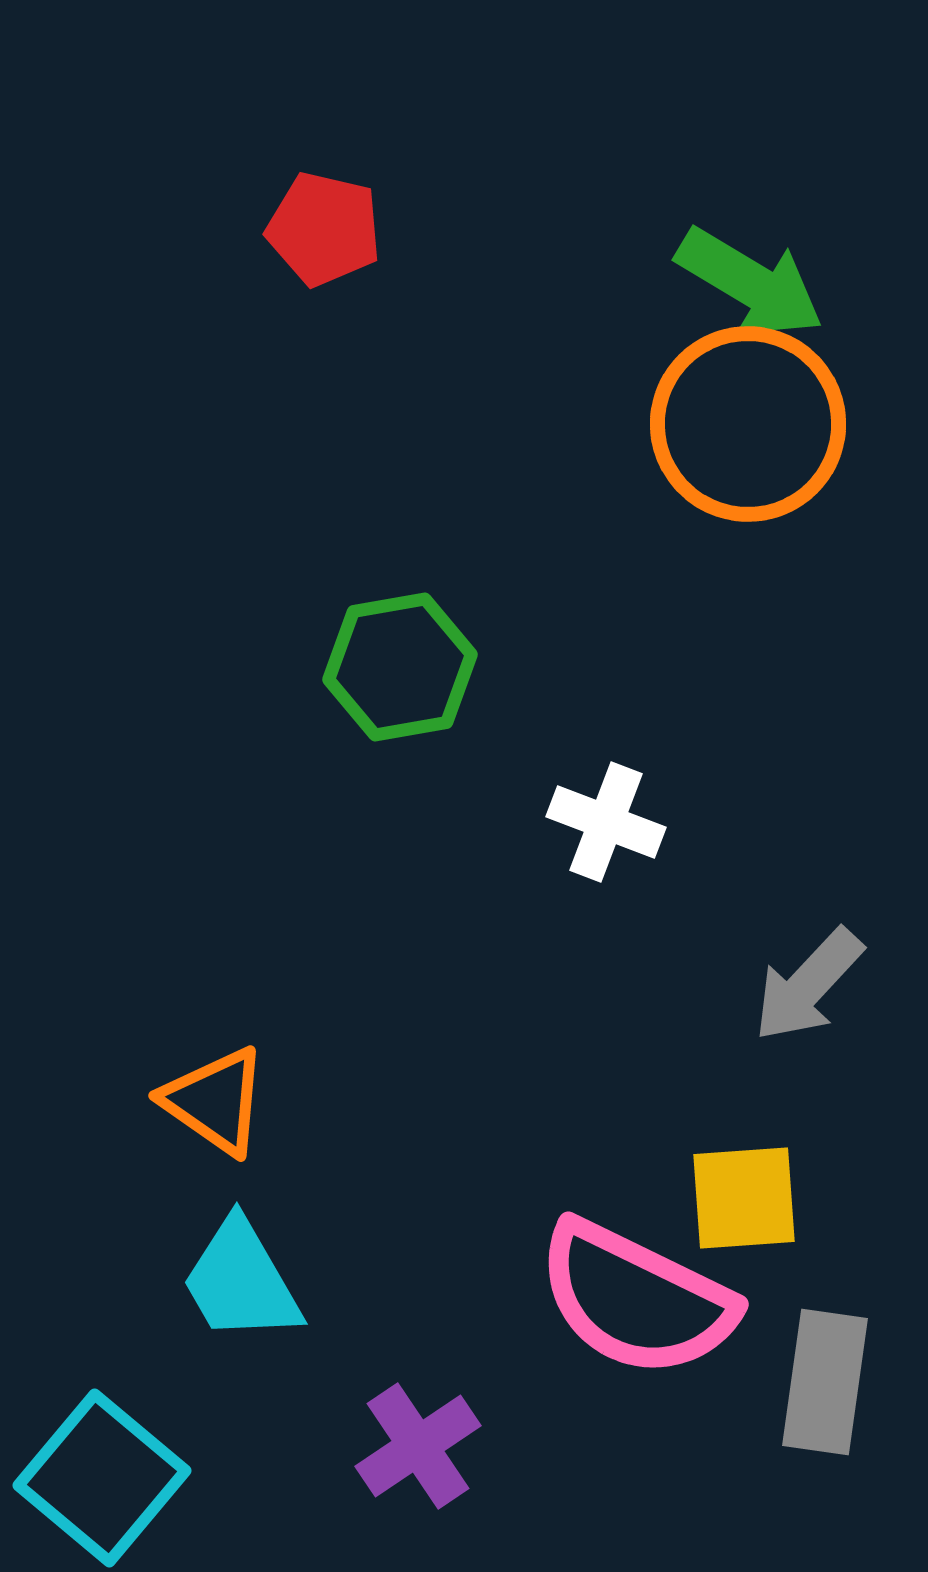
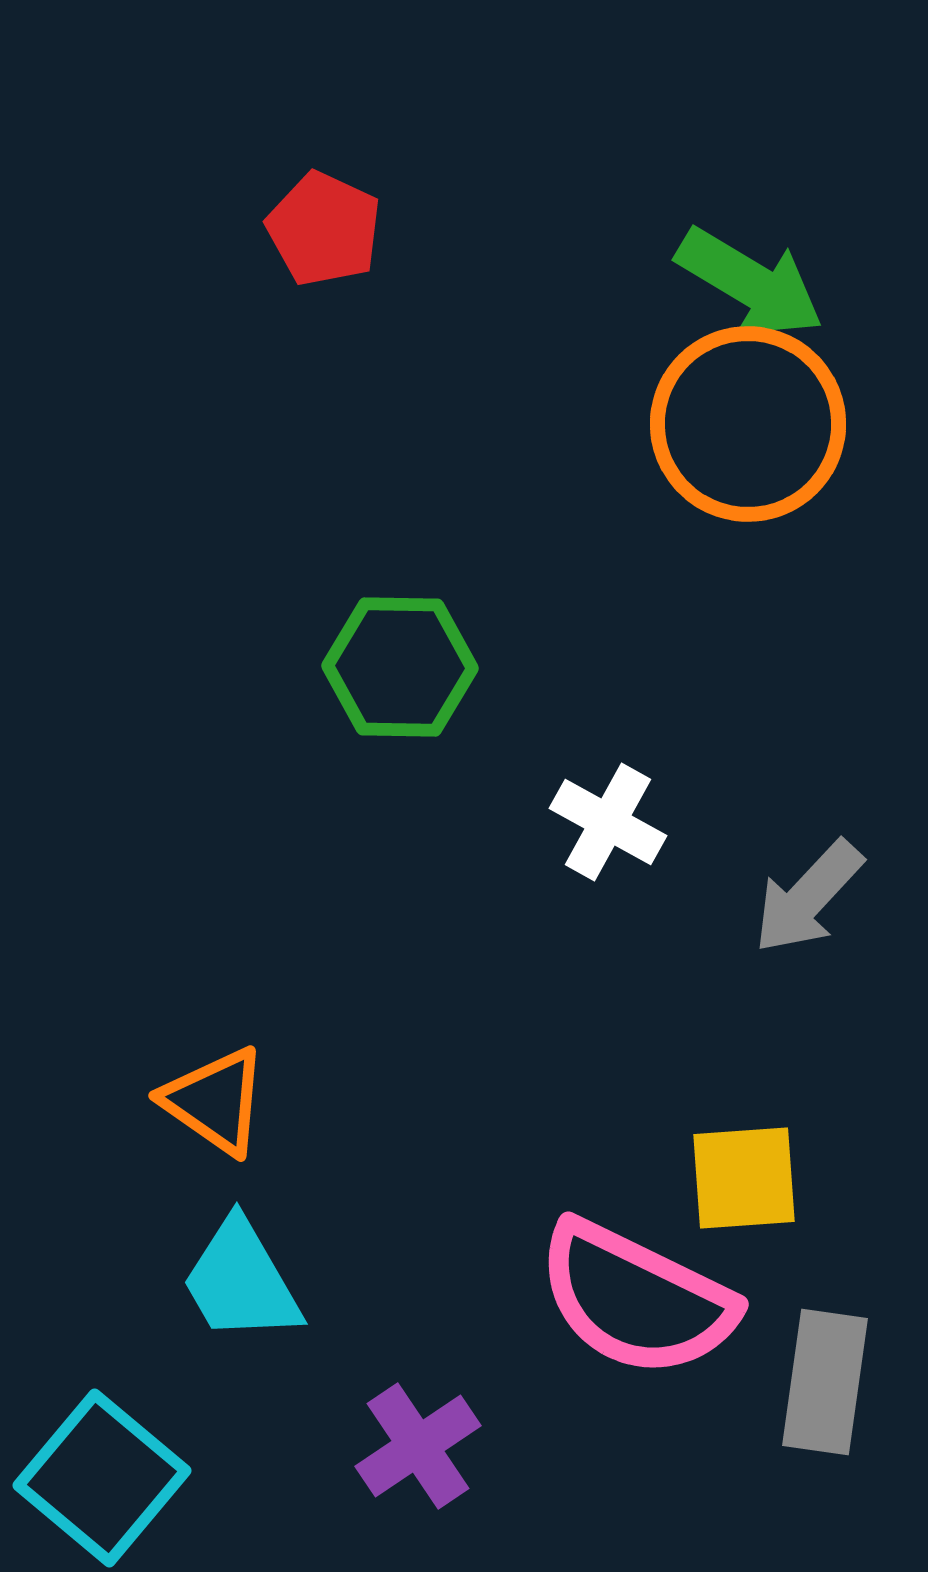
red pentagon: rotated 12 degrees clockwise
green hexagon: rotated 11 degrees clockwise
white cross: moved 2 px right; rotated 8 degrees clockwise
gray arrow: moved 88 px up
yellow square: moved 20 px up
